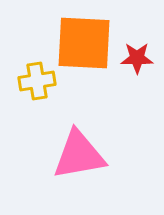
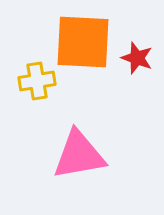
orange square: moved 1 px left, 1 px up
red star: rotated 20 degrees clockwise
